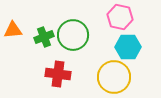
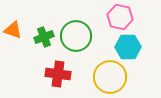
orange triangle: rotated 24 degrees clockwise
green circle: moved 3 px right, 1 px down
yellow circle: moved 4 px left
